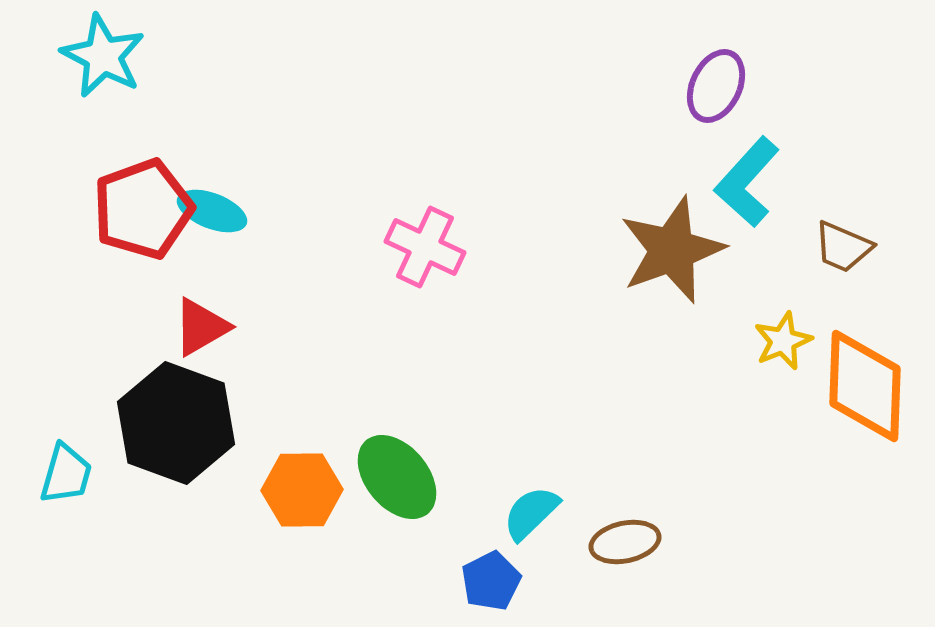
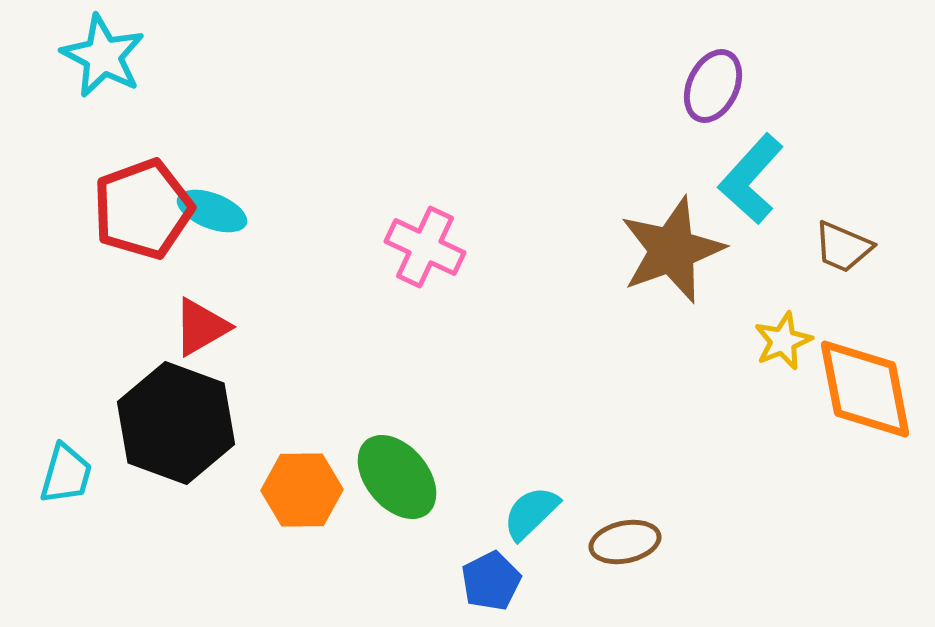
purple ellipse: moved 3 px left
cyan L-shape: moved 4 px right, 3 px up
orange diamond: moved 3 px down; rotated 13 degrees counterclockwise
